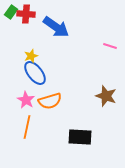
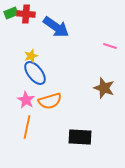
green rectangle: moved 1 px down; rotated 32 degrees clockwise
brown star: moved 2 px left, 8 px up
